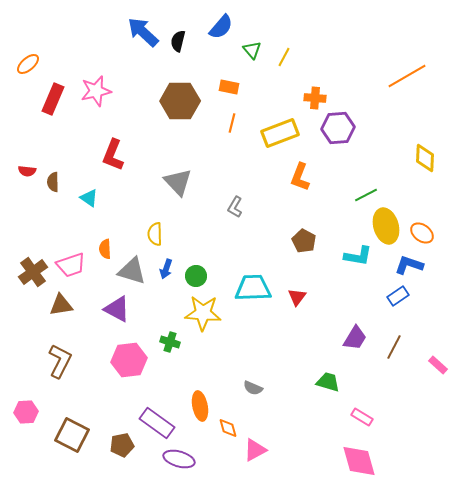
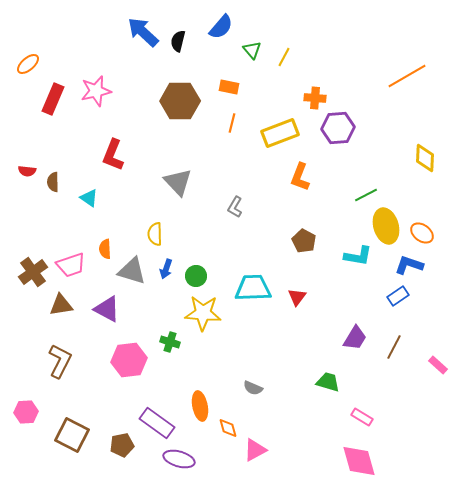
purple triangle at (117, 309): moved 10 px left
